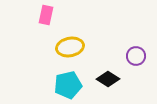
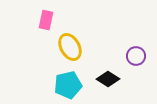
pink rectangle: moved 5 px down
yellow ellipse: rotated 72 degrees clockwise
